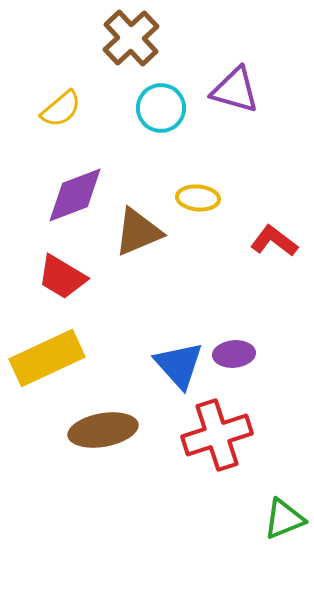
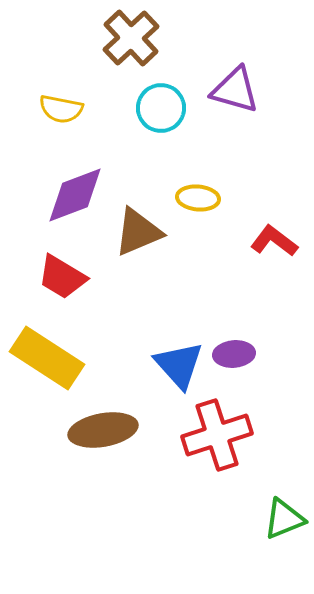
yellow semicircle: rotated 51 degrees clockwise
yellow rectangle: rotated 58 degrees clockwise
